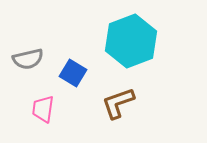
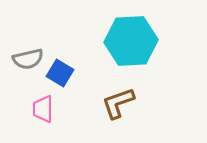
cyan hexagon: rotated 18 degrees clockwise
blue square: moved 13 px left
pink trapezoid: rotated 8 degrees counterclockwise
